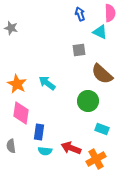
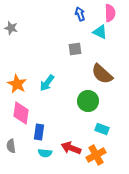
gray square: moved 4 px left, 1 px up
cyan arrow: rotated 90 degrees counterclockwise
cyan semicircle: moved 2 px down
orange cross: moved 4 px up
